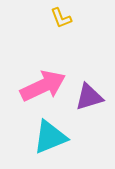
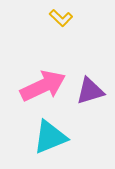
yellow L-shape: rotated 25 degrees counterclockwise
purple triangle: moved 1 px right, 6 px up
